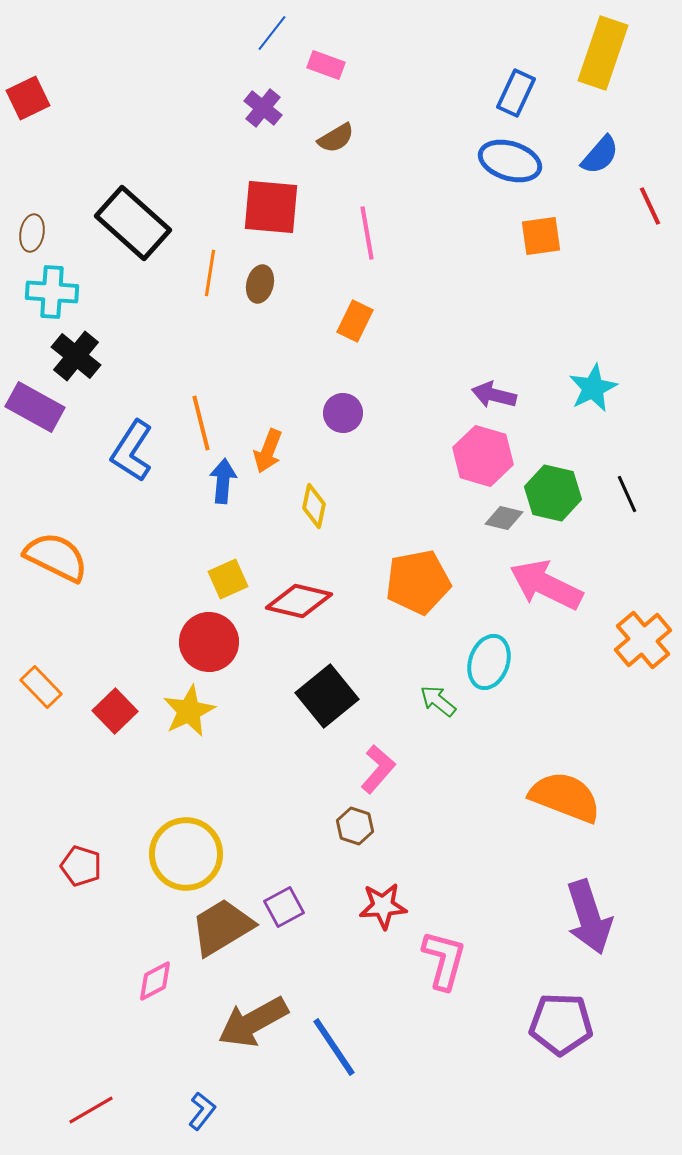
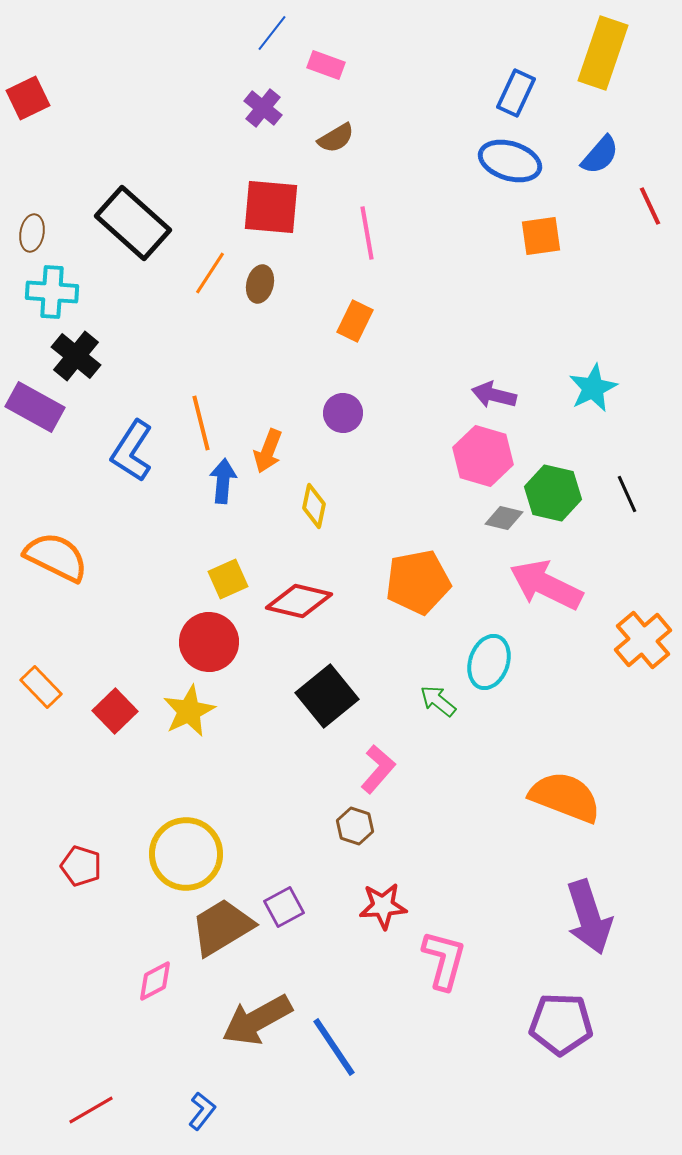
orange line at (210, 273): rotated 24 degrees clockwise
brown arrow at (253, 1022): moved 4 px right, 2 px up
